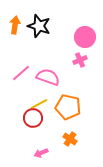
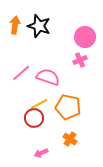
red circle: moved 1 px right
